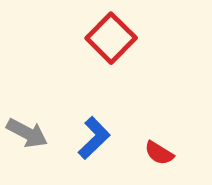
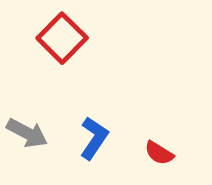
red square: moved 49 px left
blue L-shape: rotated 12 degrees counterclockwise
